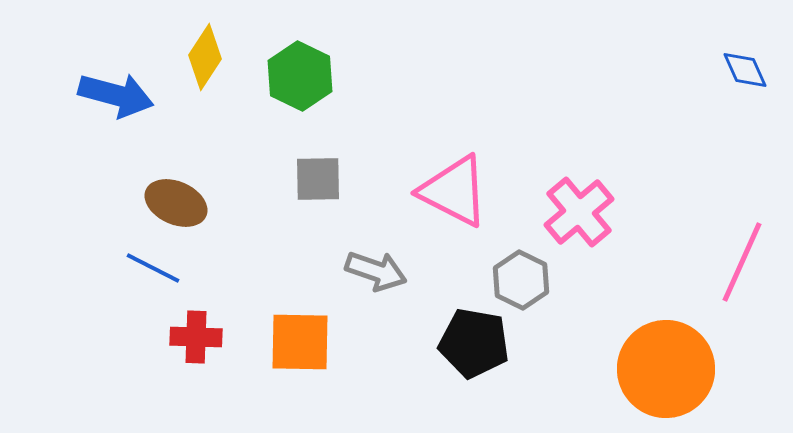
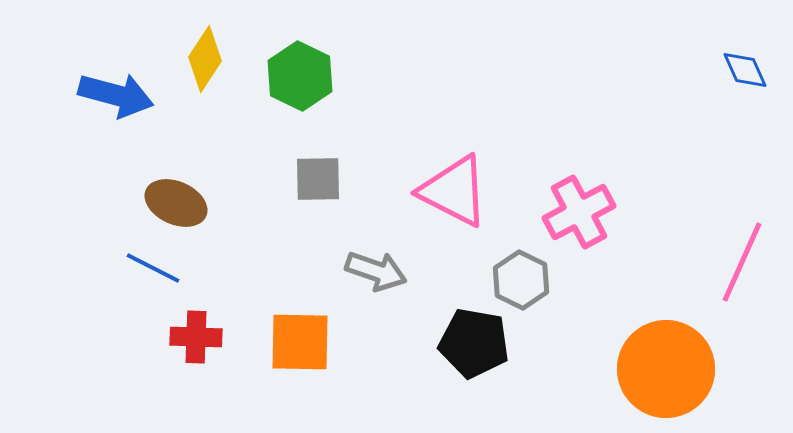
yellow diamond: moved 2 px down
pink cross: rotated 12 degrees clockwise
